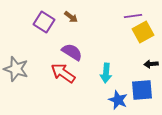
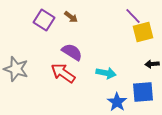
purple line: rotated 54 degrees clockwise
purple square: moved 2 px up
yellow square: rotated 15 degrees clockwise
black arrow: moved 1 px right
cyan arrow: rotated 84 degrees counterclockwise
blue square: moved 1 px right, 2 px down
blue star: moved 1 px left, 2 px down; rotated 12 degrees clockwise
